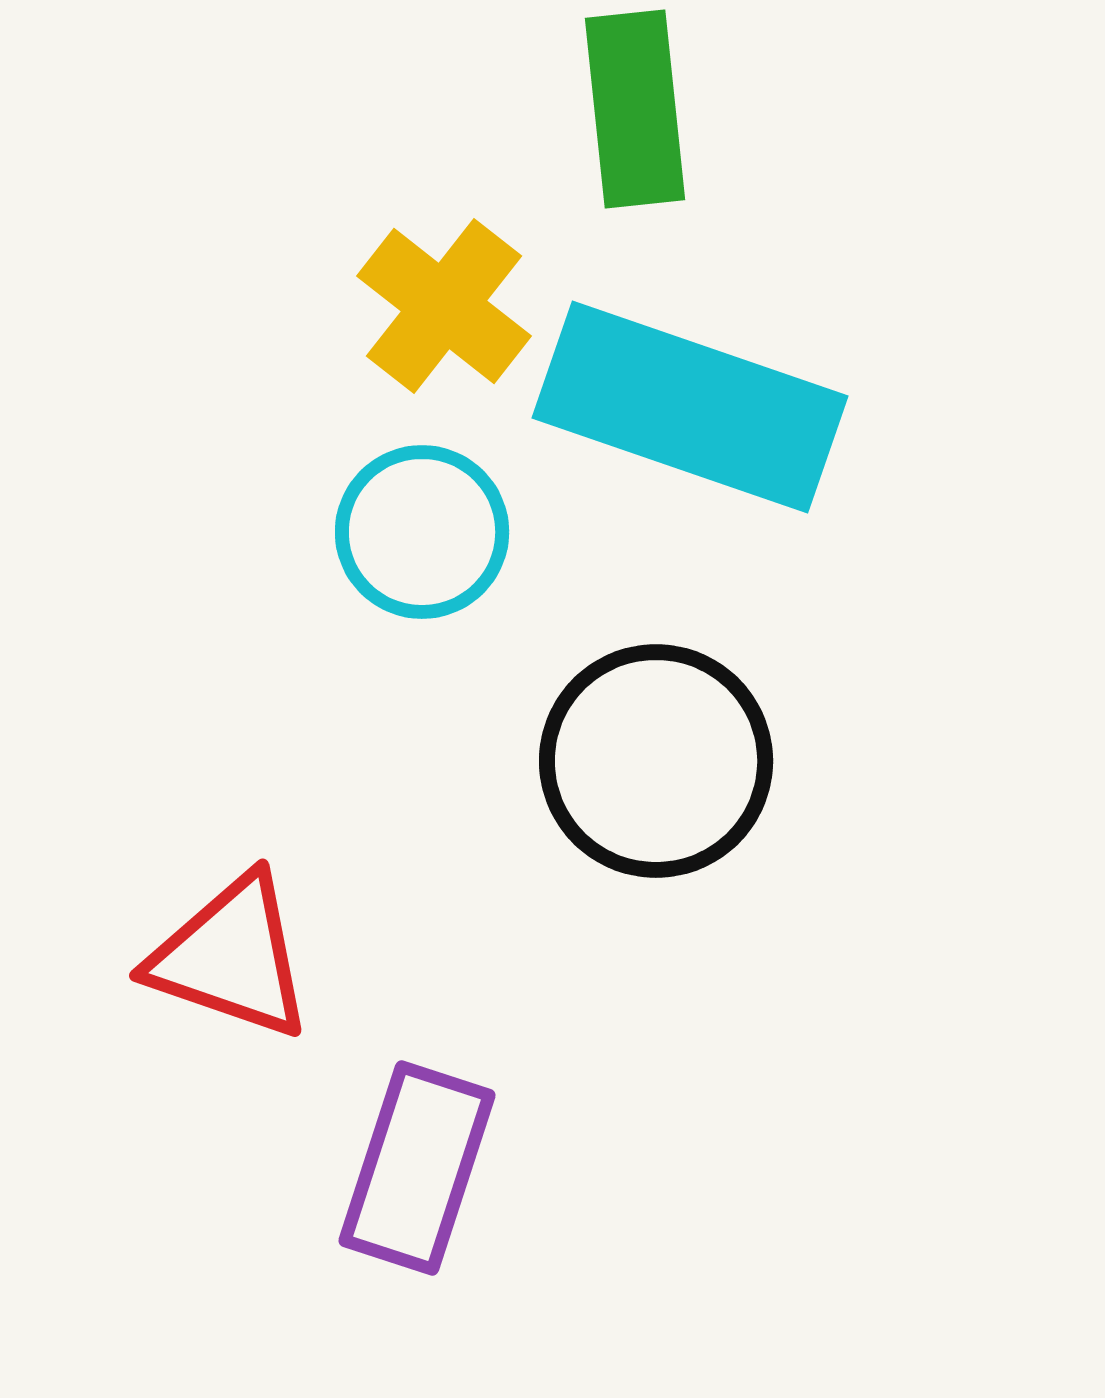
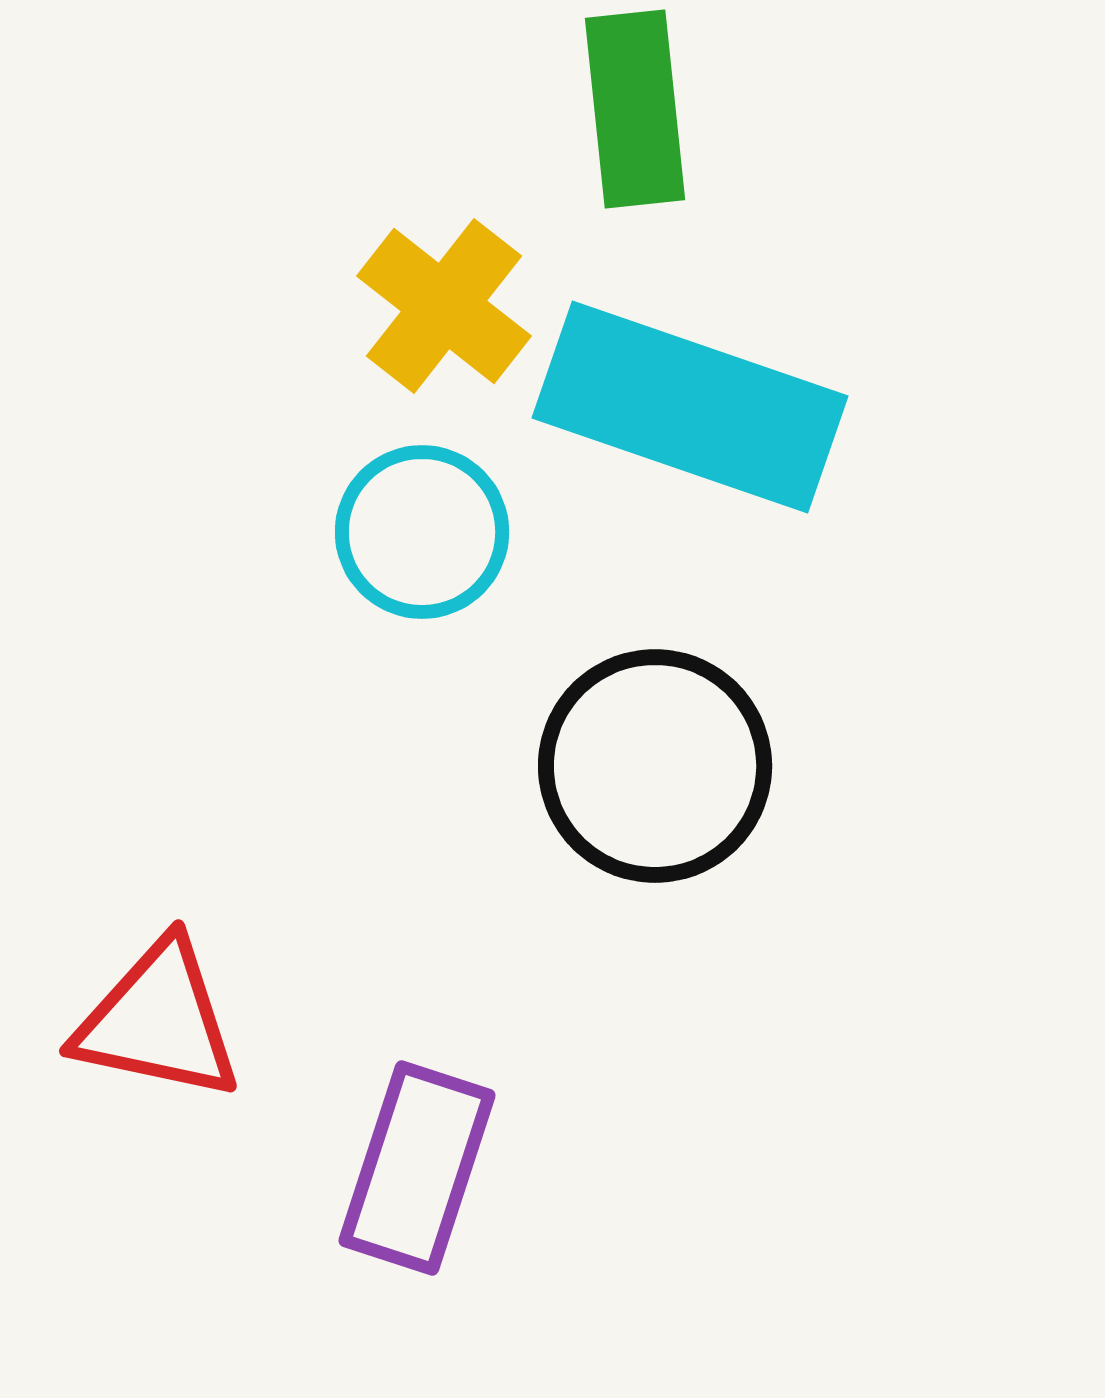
black circle: moved 1 px left, 5 px down
red triangle: moved 73 px left, 64 px down; rotated 7 degrees counterclockwise
